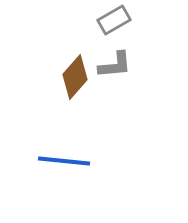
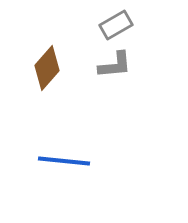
gray rectangle: moved 2 px right, 5 px down
brown diamond: moved 28 px left, 9 px up
